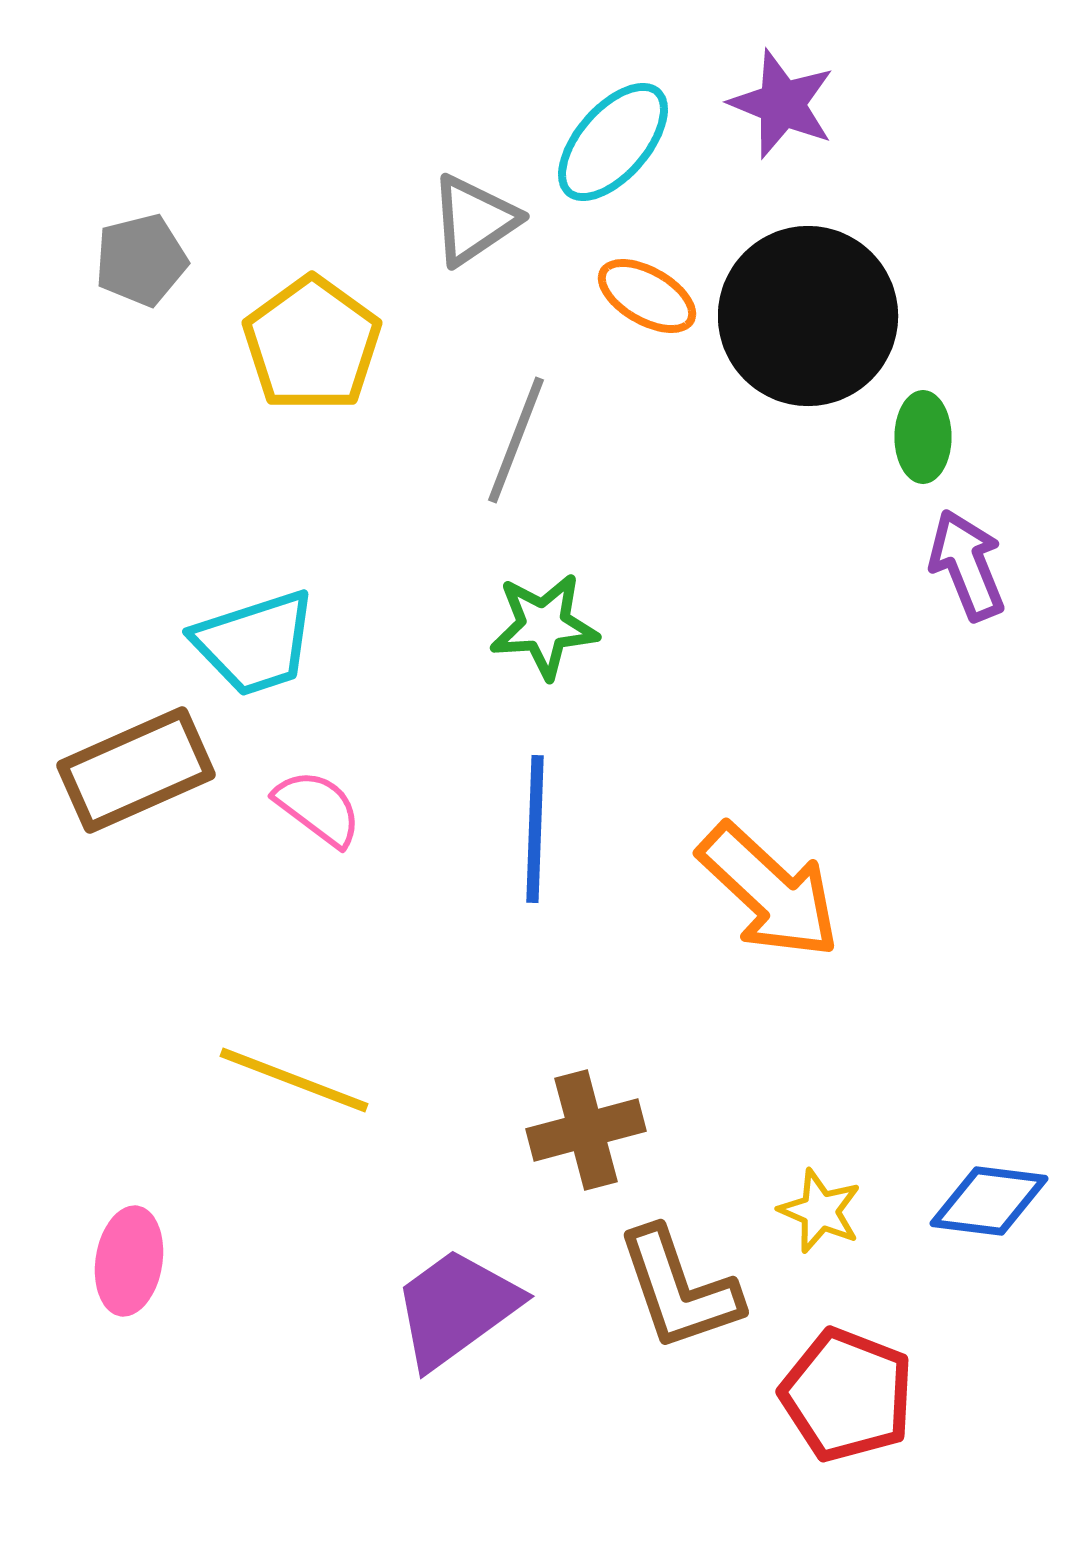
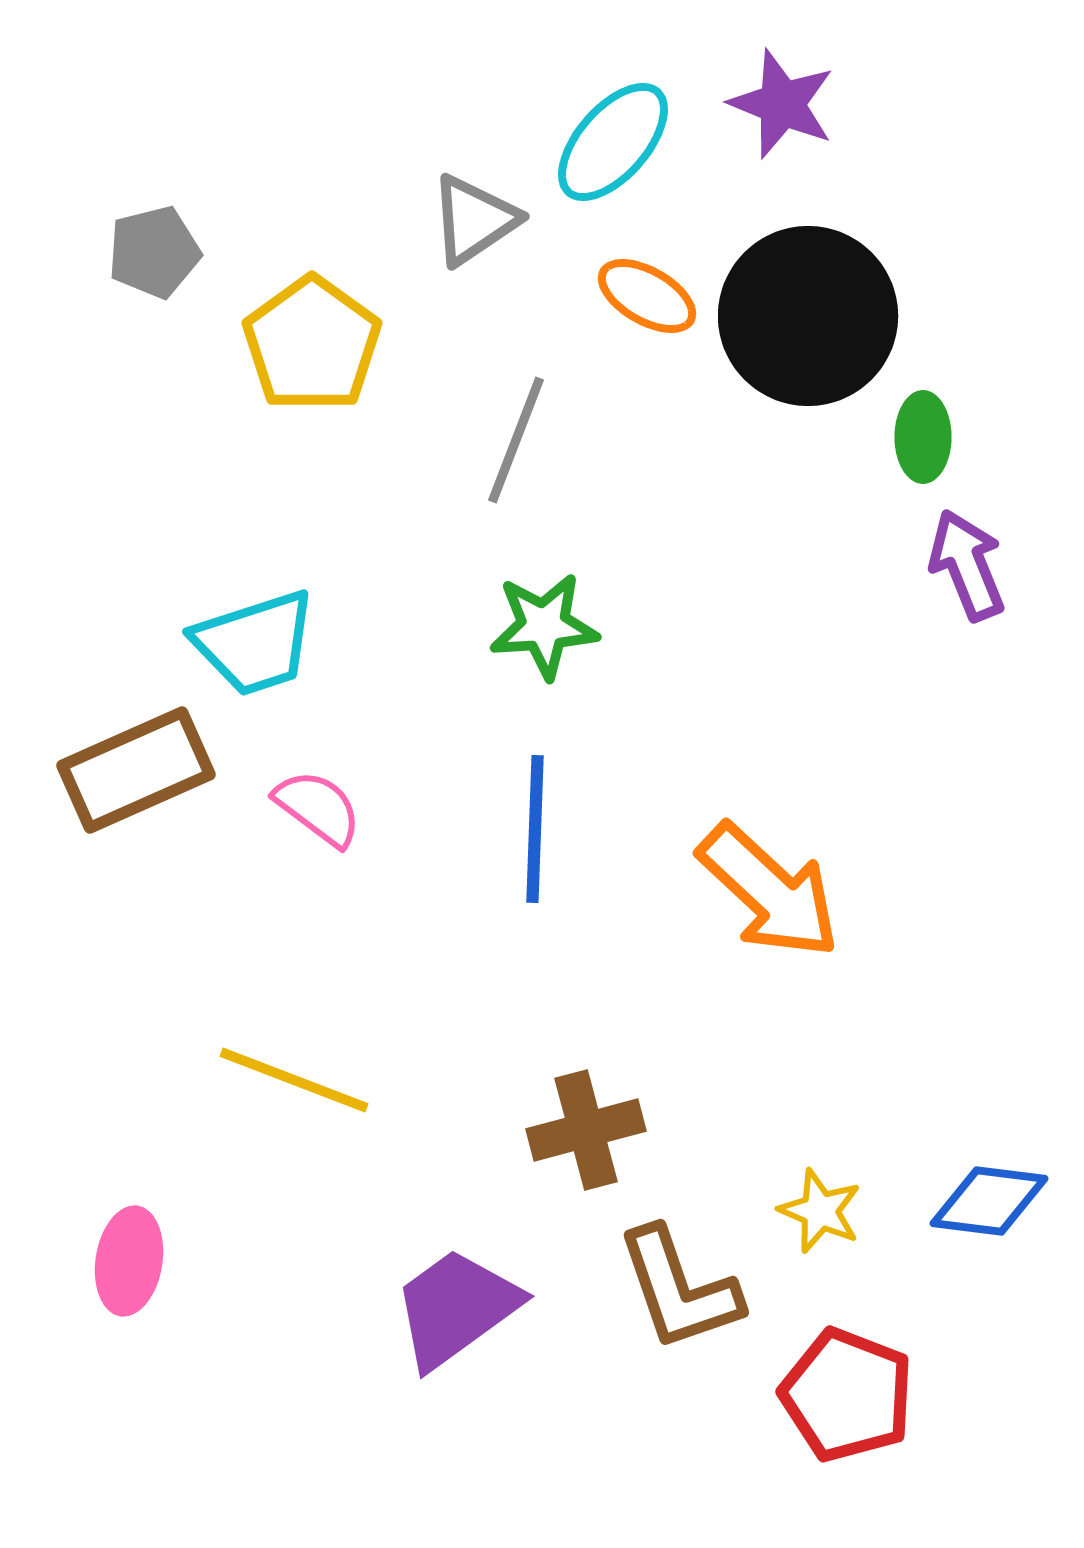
gray pentagon: moved 13 px right, 8 px up
